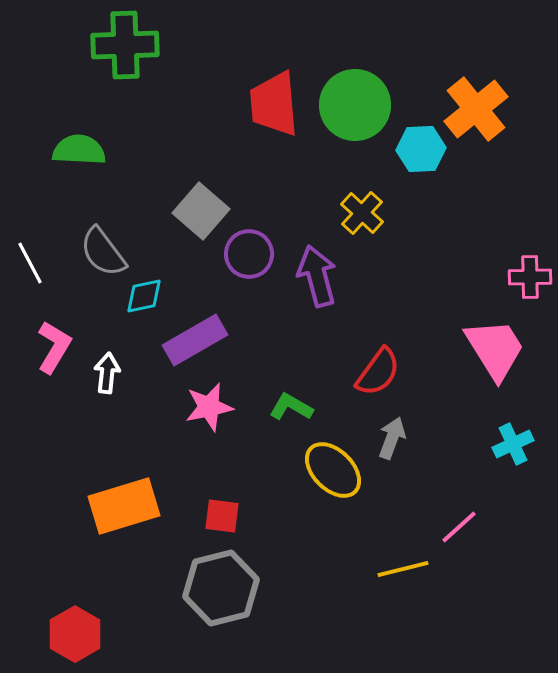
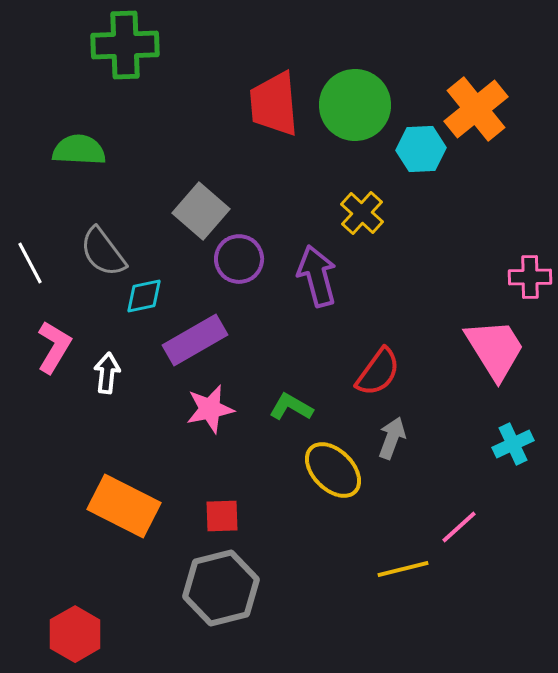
purple circle: moved 10 px left, 5 px down
pink star: moved 1 px right, 2 px down
orange rectangle: rotated 44 degrees clockwise
red square: rotated 9 degrees counterclockwise
